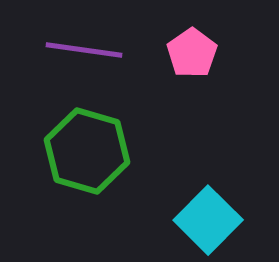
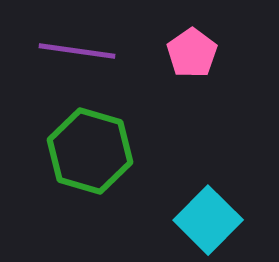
purple line: moved 7 px left, 1 px down
green hexagon: moved 3 px right
